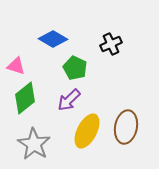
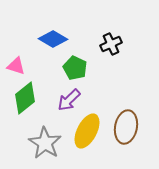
gray star: moved 11 px right, 1 px up
